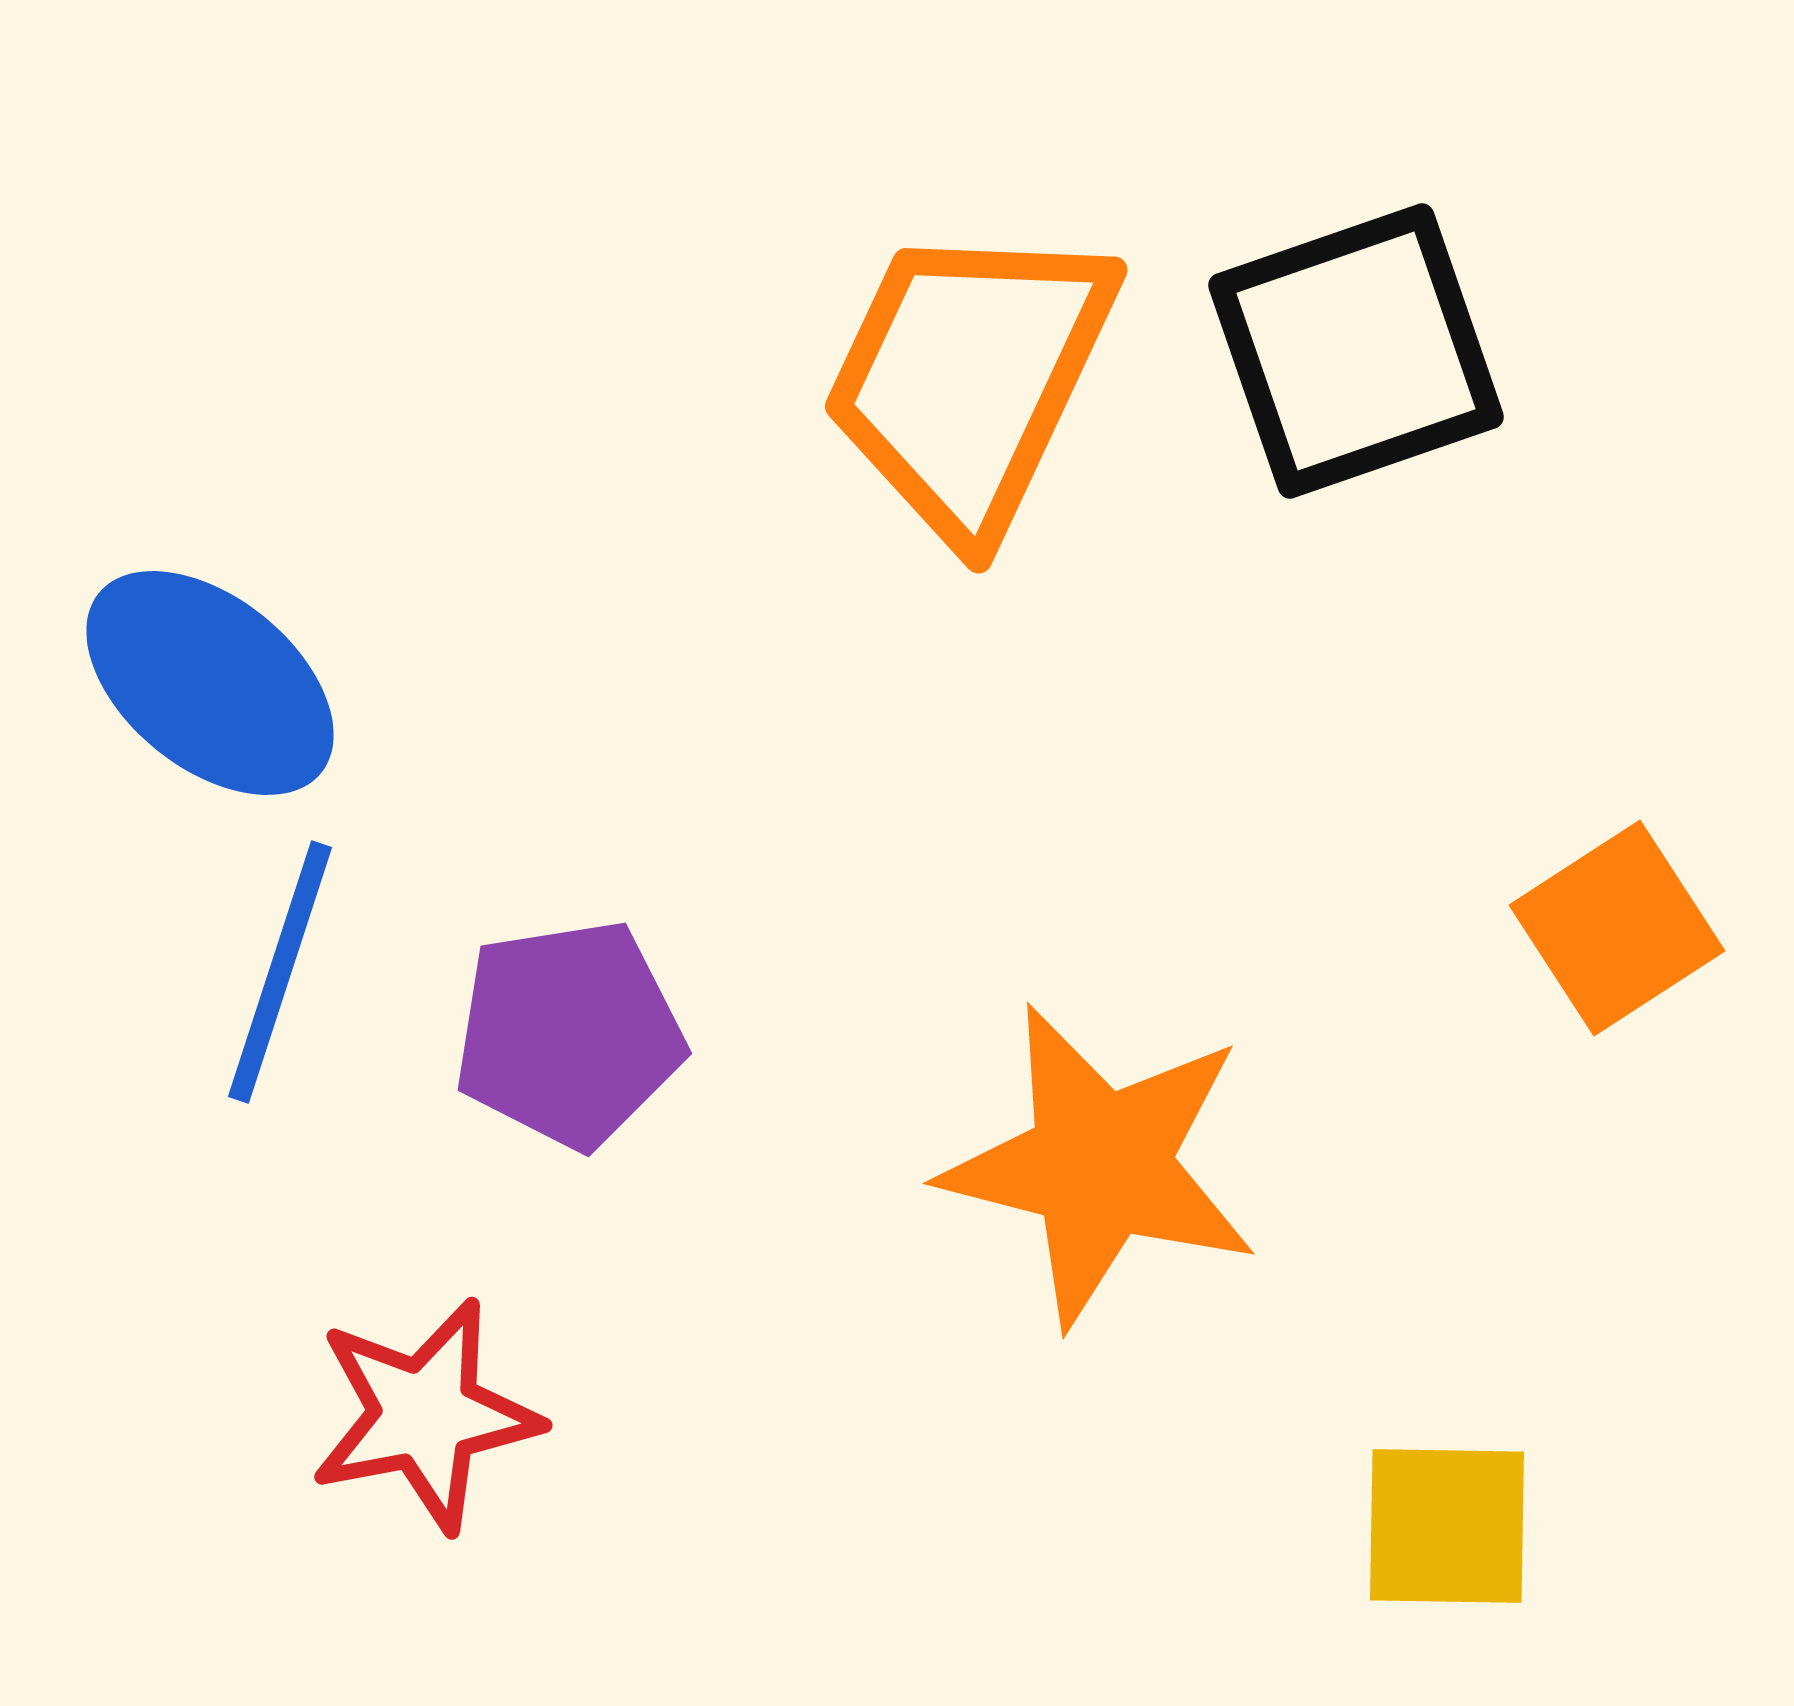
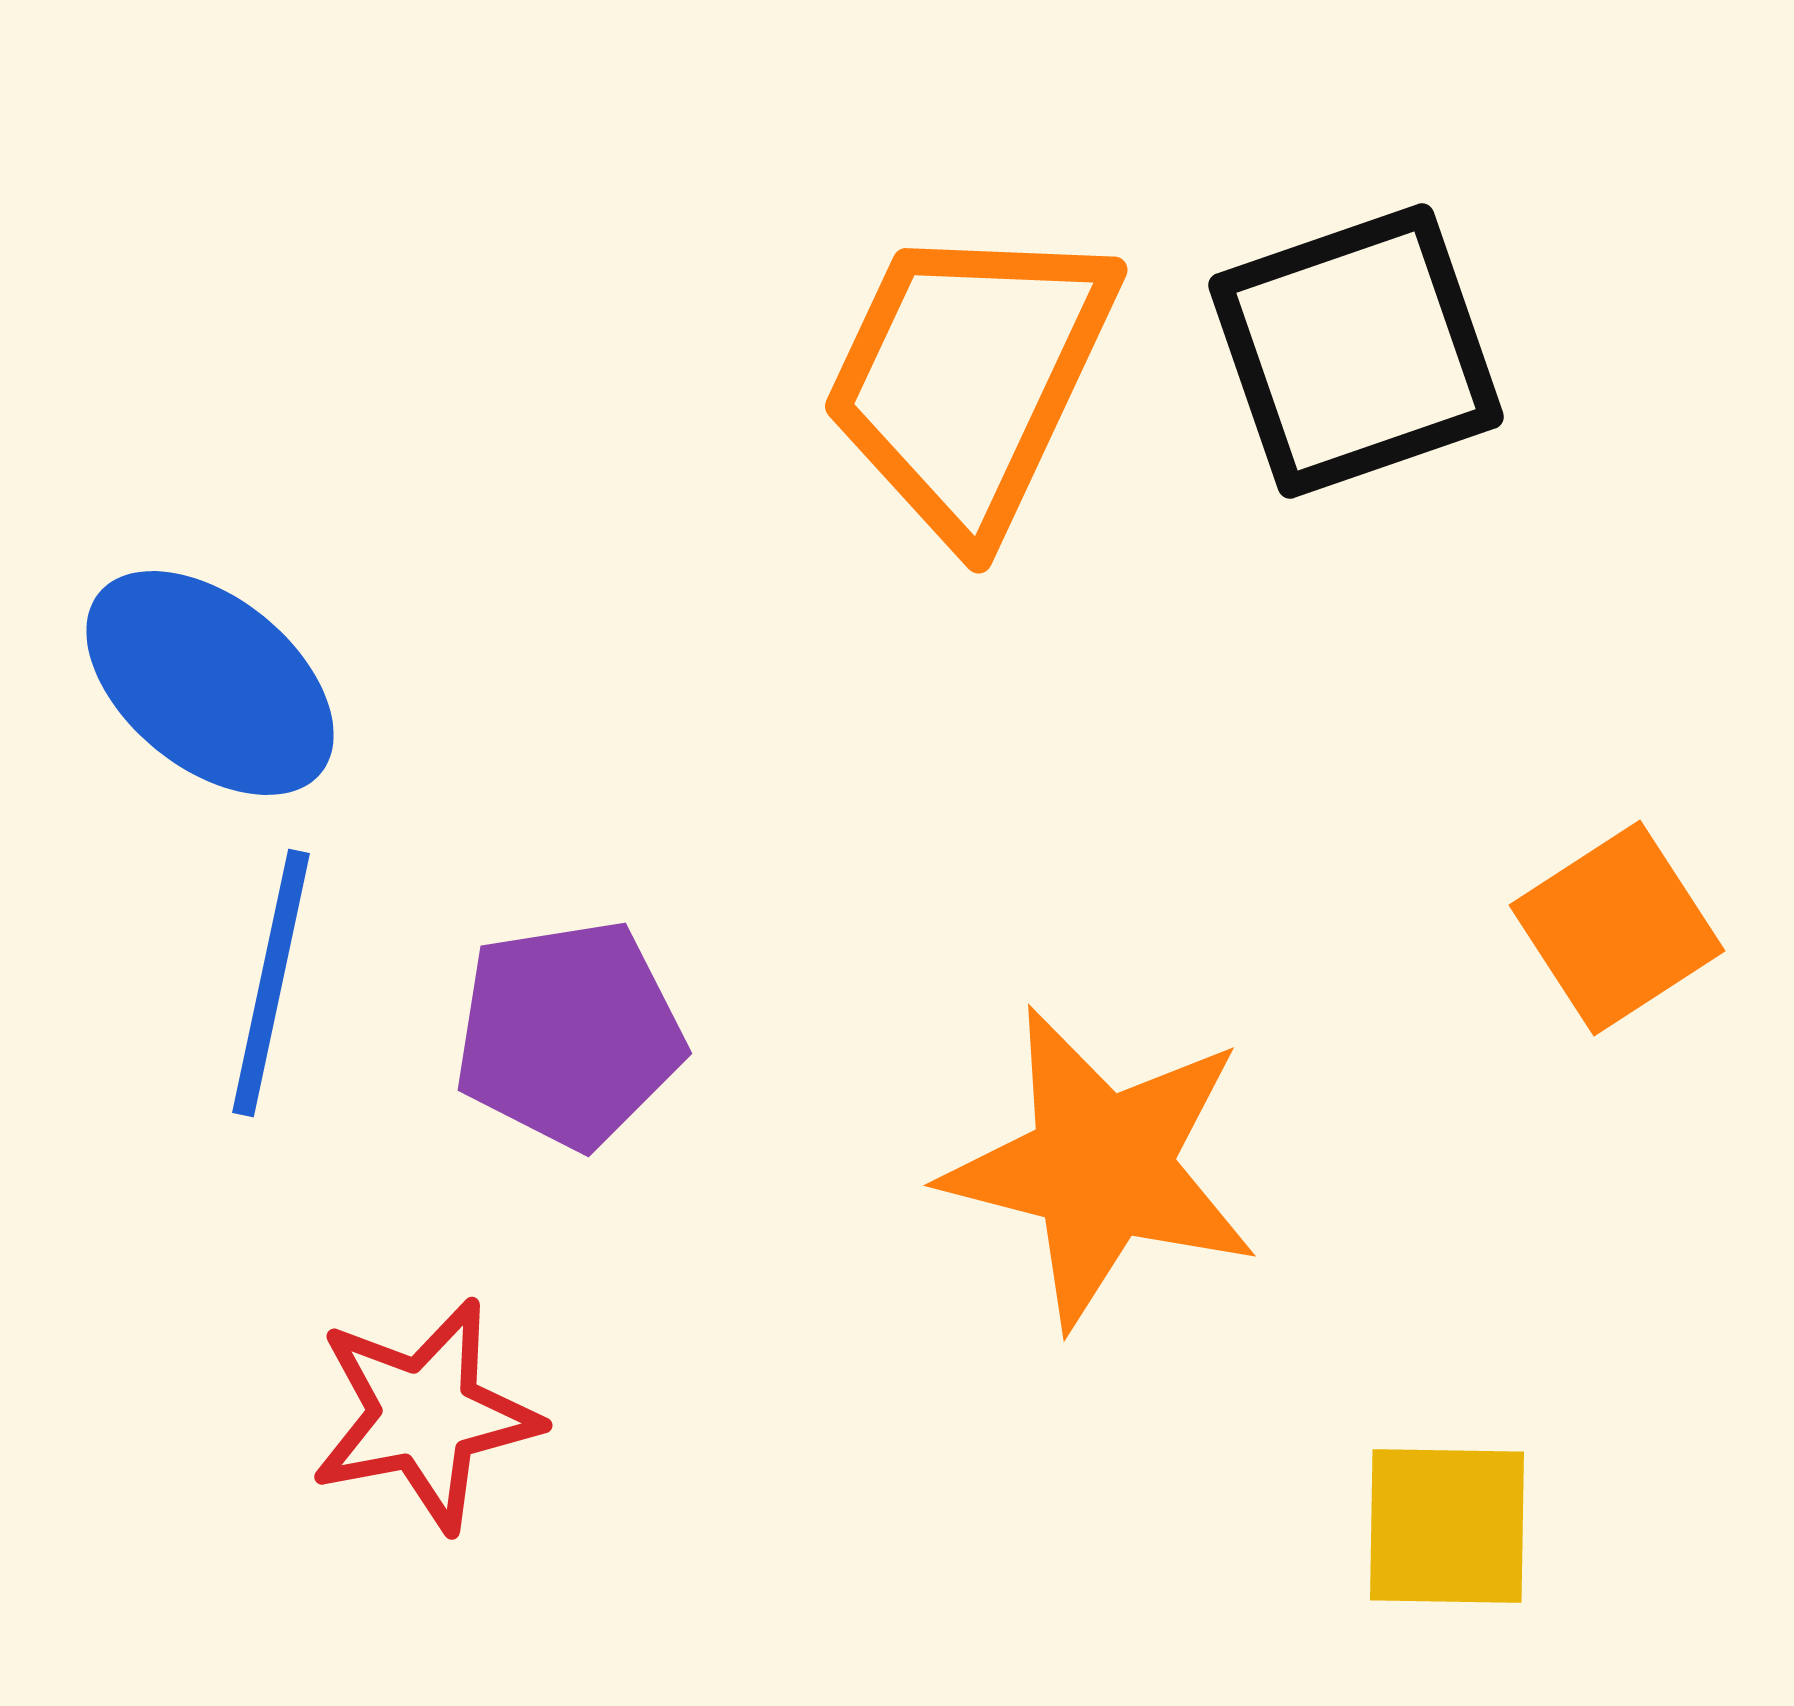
blue line: moved 9 px left, 11 px down; rotated 6 degrees counterclockwise
orange star: moved 1 px right, 2 px down
